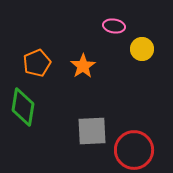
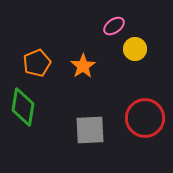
pink ellipse: rotated 45 degrees counterclockwise
yellow circle: moved 7 px left
gray square: moved 2 px left, 1 px up
red circle: moved 11 px right, 32 px up
